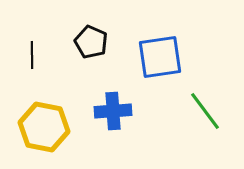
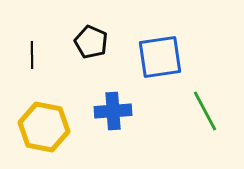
green line: rotated 9 degrees clockwise
